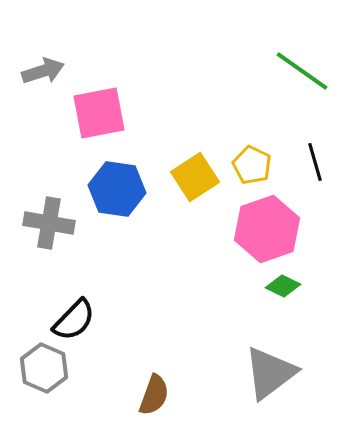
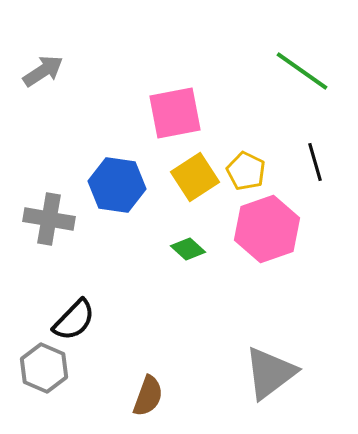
gray arrow: rotated 15 degrees counterclockwise
pink square: moved 76 px right
yellow pentagon: moved 6 px left, 6 px down
blue hexagon: moved 4 px up
gray cross: moved 4 px up
green diamond: moved 95 px left, 37 px up; rotated 16 degrees clockwise
brown semicircle: moved 6 px left, 1 px down
